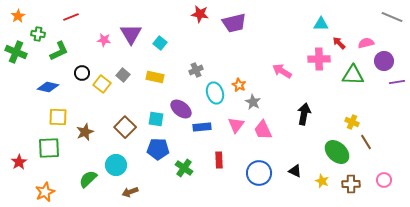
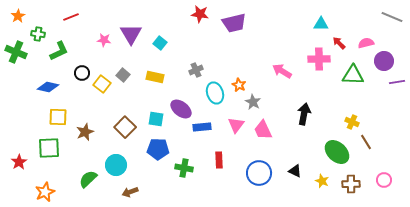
green cross at (184, 168): rotated 24 degrees counterclockwise
